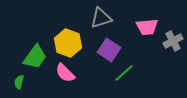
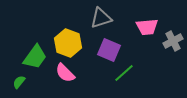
purple square: rotated 10 degrees counterclockwise
green semicircle: rotated 24 degrees clockwise
